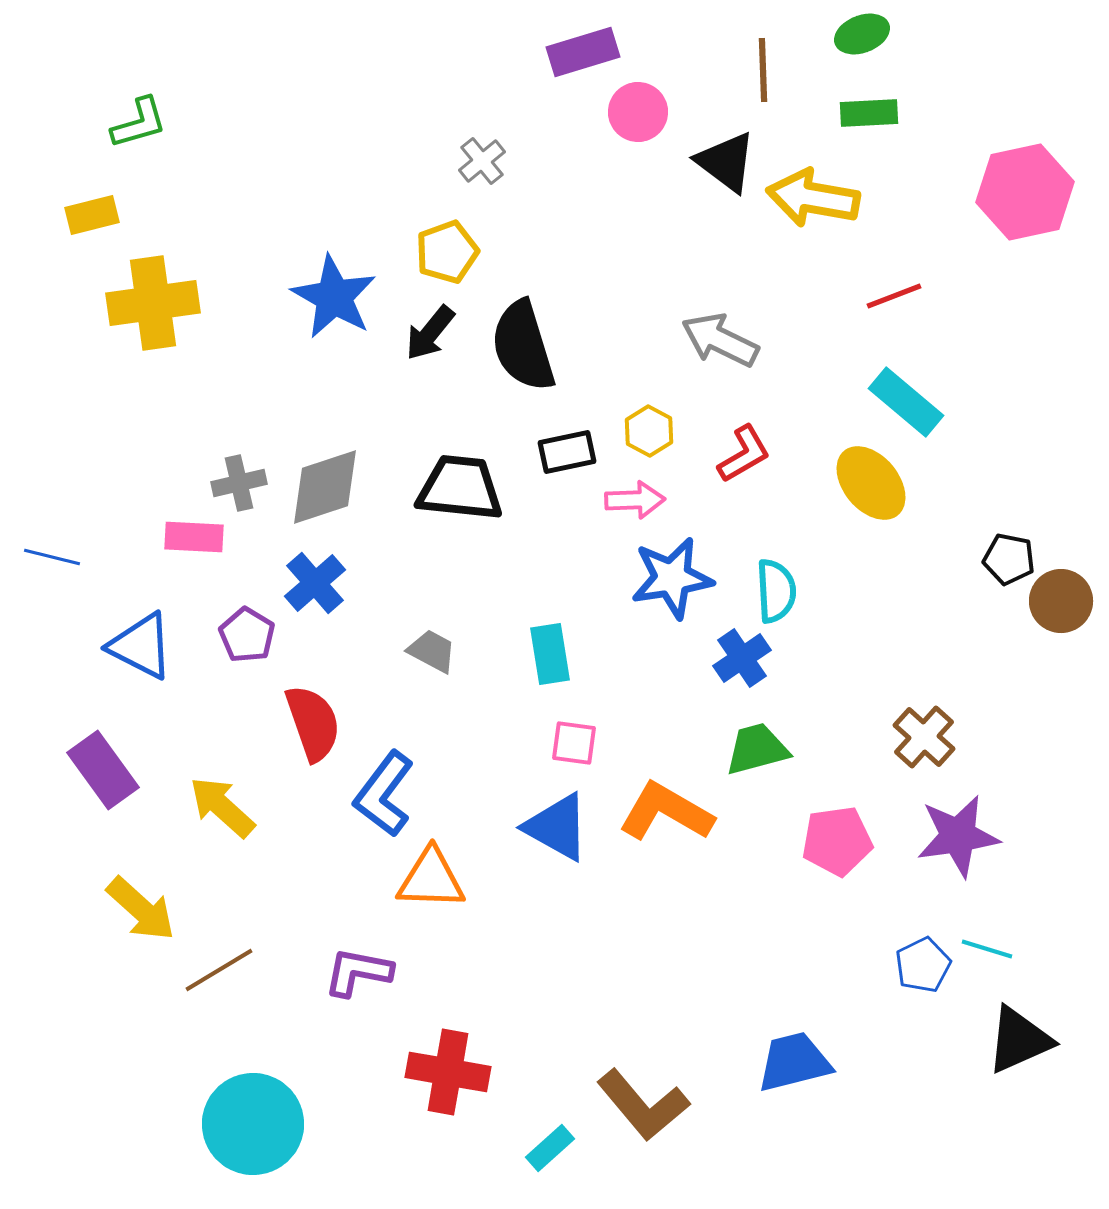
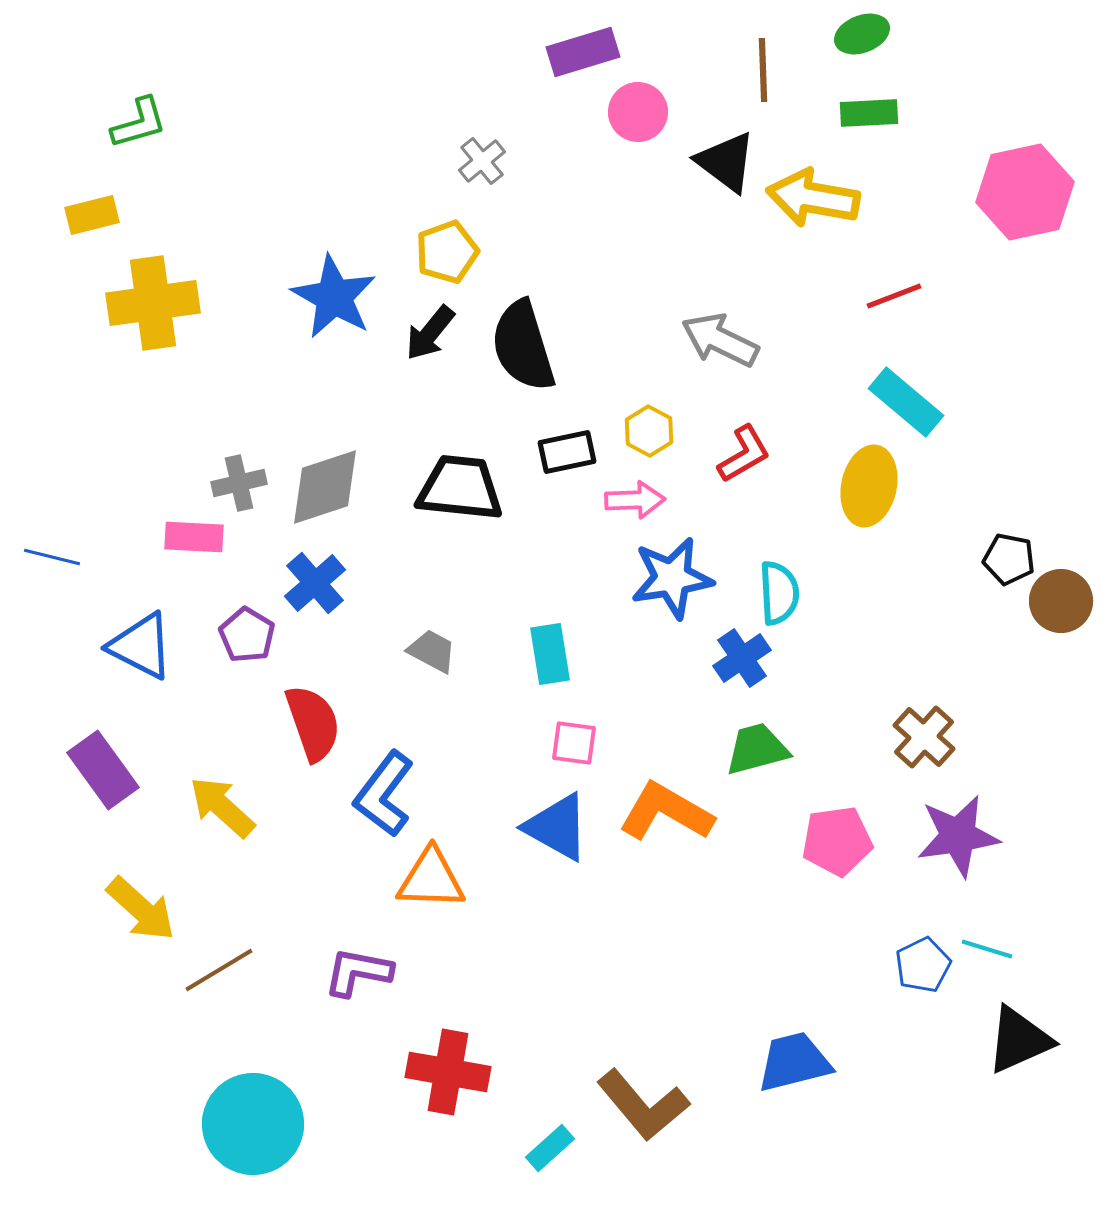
yellow ellipse at (871, 483): moved 2 px left, 3 px down; rotated 52 degrees clockwise
cyan semicircle at (776, 591): moved 3 px right, 2 px down
